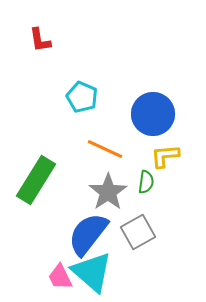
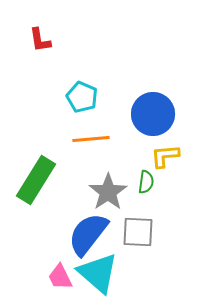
orange line: moved 14 px left, 10 px up; rotated 30 degrees counterclockwise
gray square: rotated 32 degrees clockwise
cyan triangle: moved 6 px right, 1 px down
